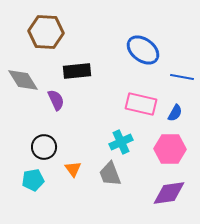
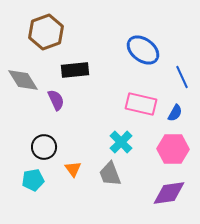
brown hexagon: rotated 24 degrees counterclockwise
black rectangle: moved 2 px left, 1 px up
blue line: rotated 55 degrees clockwise
cyan cross: rotated 20 degrees counterclockwise
pink hexagon: moved 3 px right
